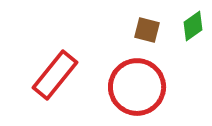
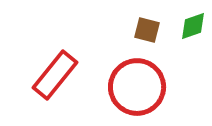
green diamond: rotated 16 degrees clockwise
